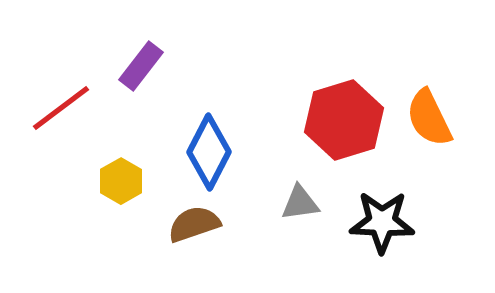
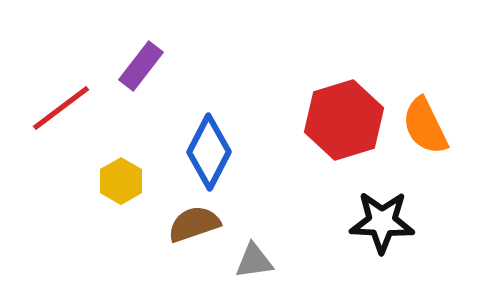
orange semicircle: moved 4 px left, 8 px down
gray triangle: moved 46 px left, 58 px down
